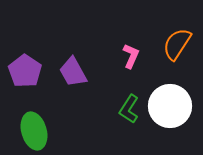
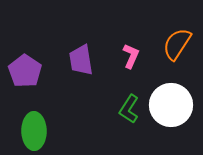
purple trapezoid: moved 8 px right, 12 px up; rotated 20 degrees clockwise
white circle: moved 1 px right, 1 px up
green ellipse: rotated 15 degrees clockwise
